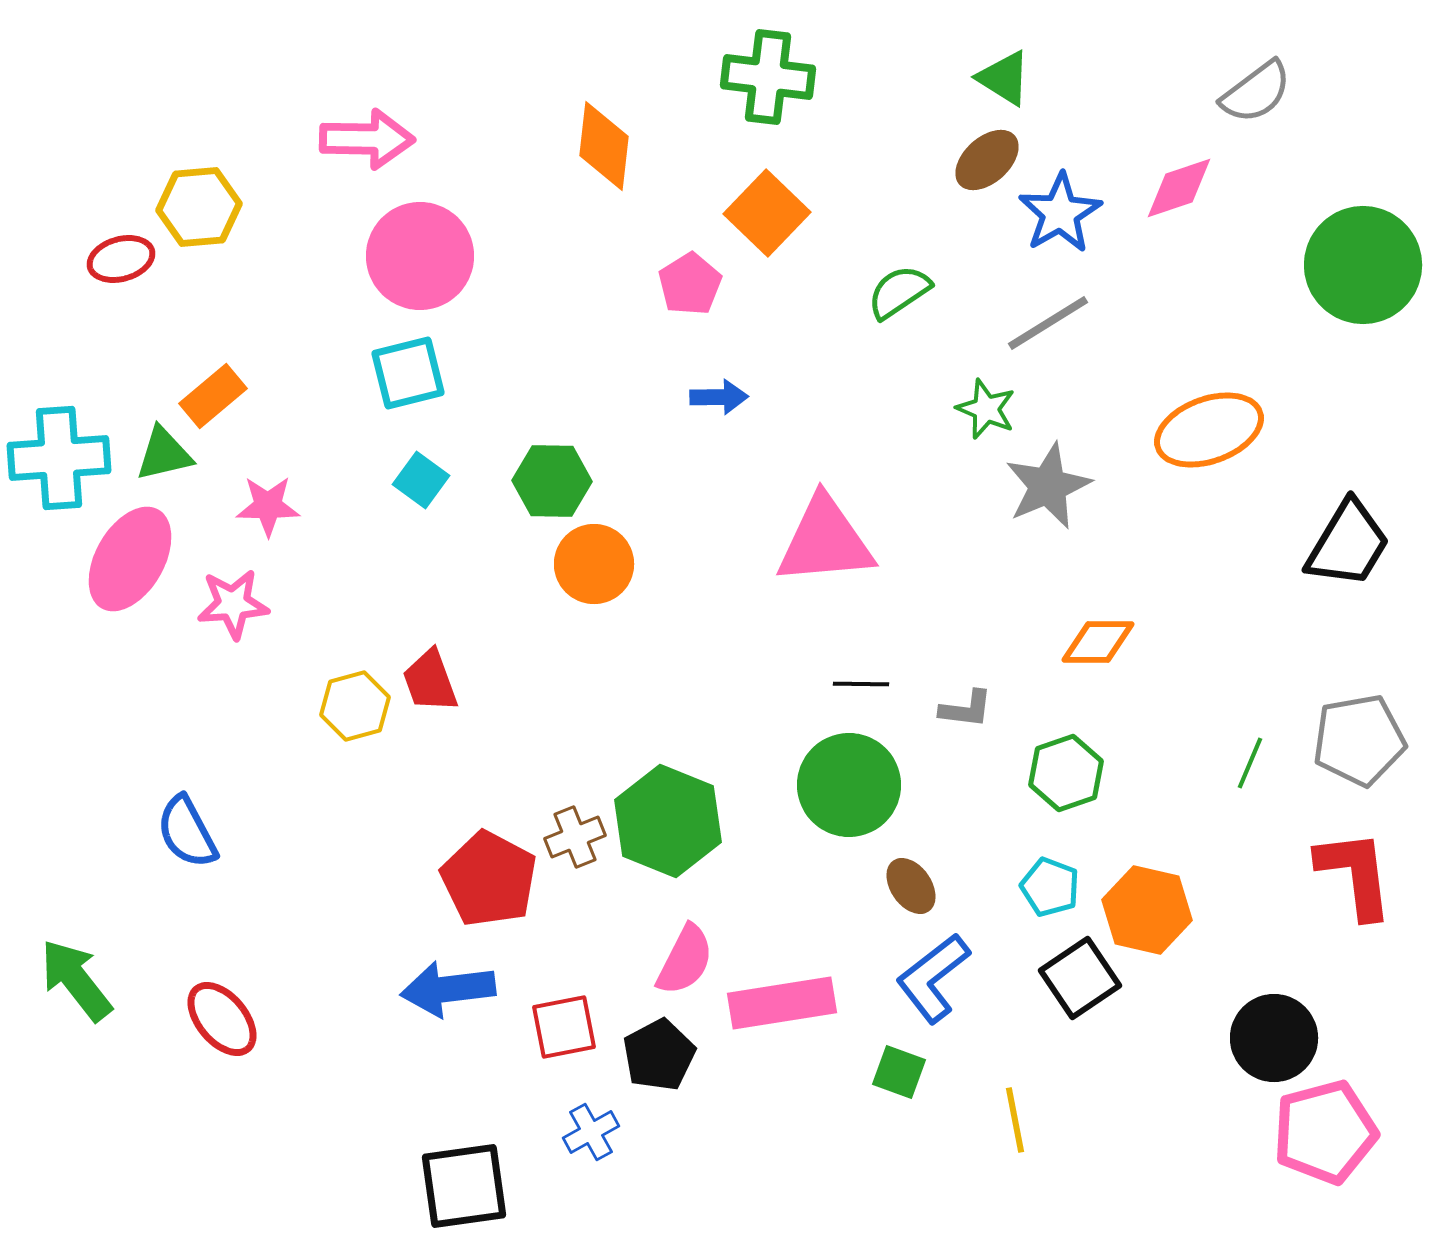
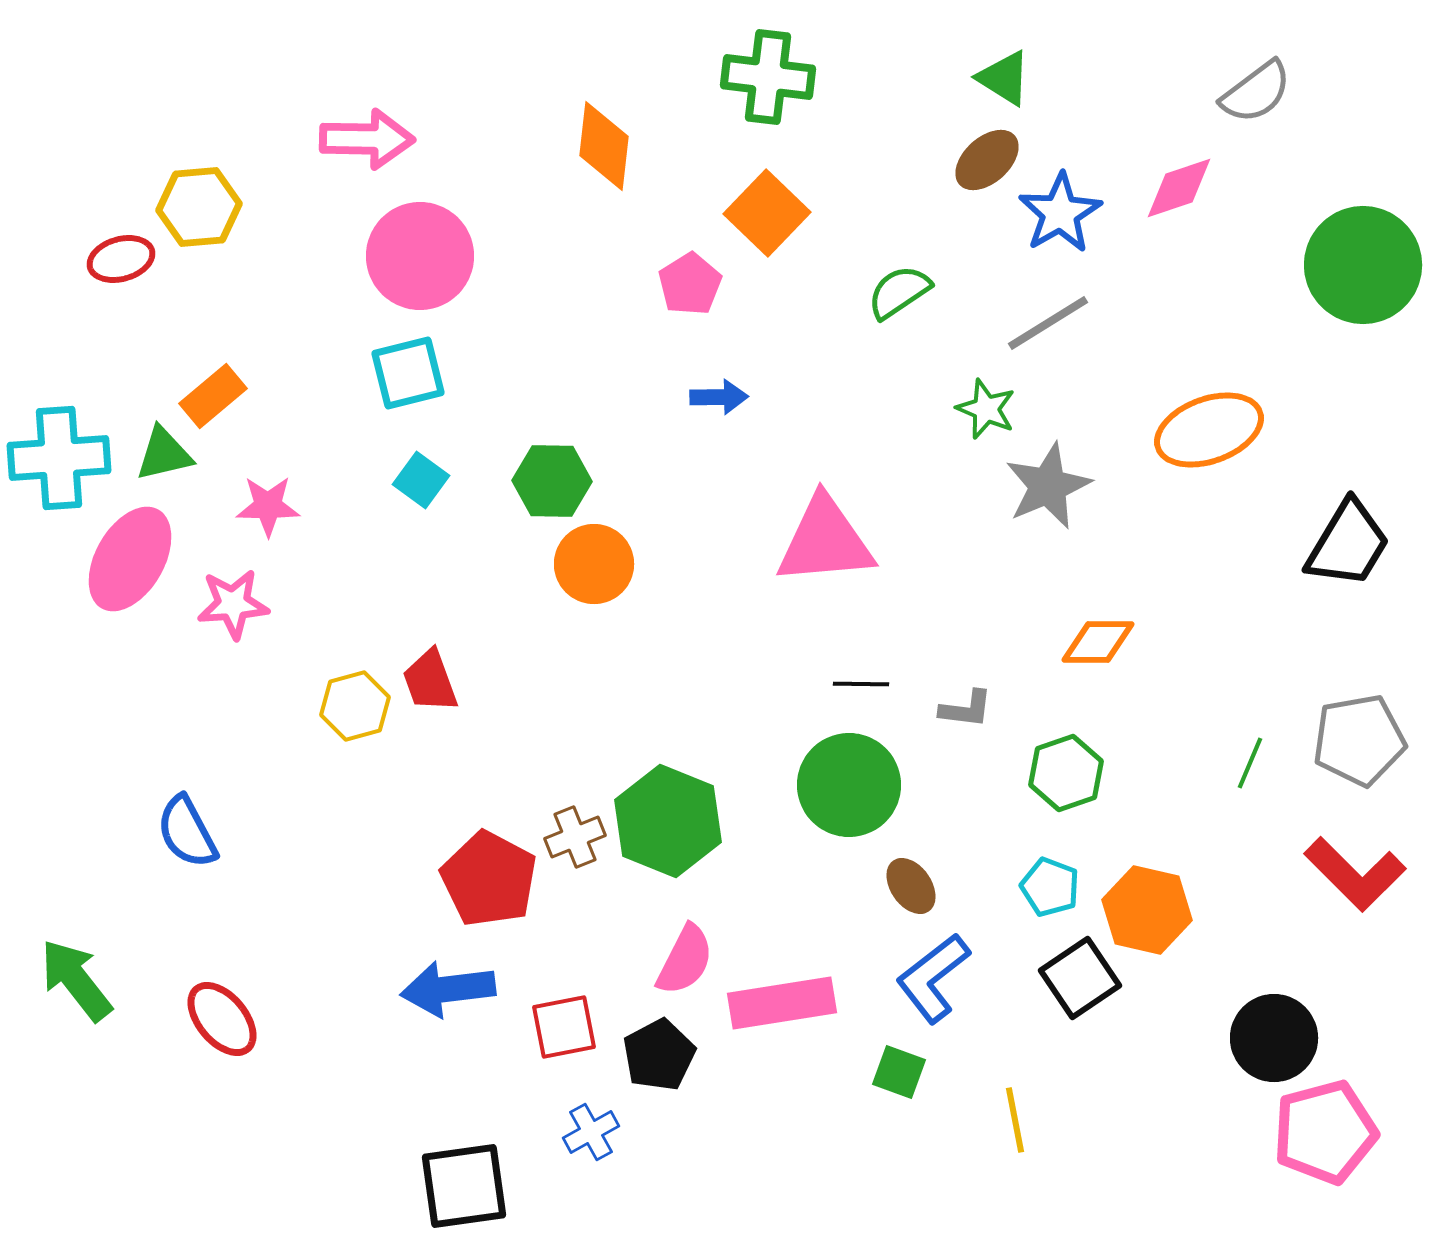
red L-shape at (1355, 874): rotated 142 degrees clockwise
